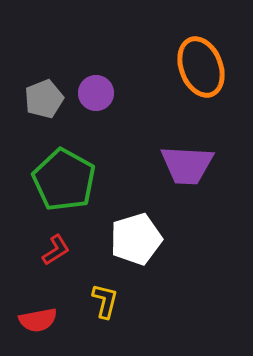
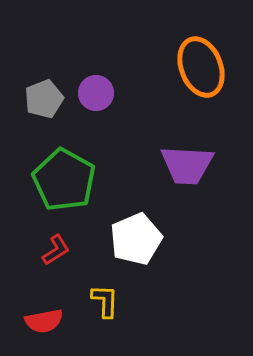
white pentagon: rotated 6 degrees counterclockwise
yellow L-shape: rotated 12 degrees counterclockwise
red semicircle: moved 6 px right, 1 px down
